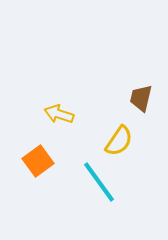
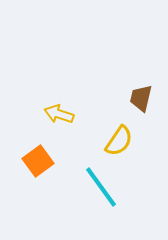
cyan line: moved 2 px right, 5 px down
